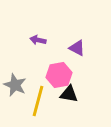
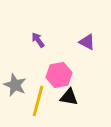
purple arrow: rotated 42 degrees clockwise
purple triangle: moved 10 px right, 6 px up
black triangle: moved 3 px down
